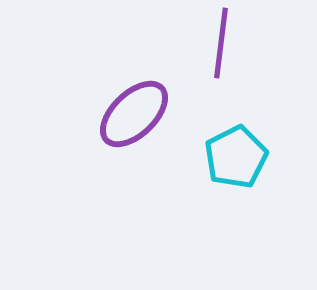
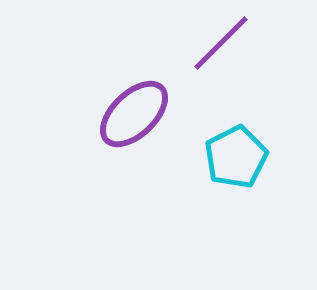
purple line: rotated 38 degrees clockwise
